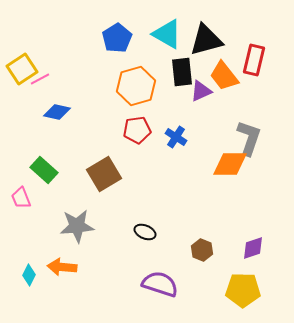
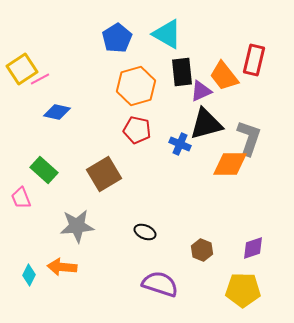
black triangle: moved 84 px down
red pentagon: rotated 20 degrees clockwise
blue cross: moved 4 px right, 7 px down; rotated 10 degrees counterclockwise
